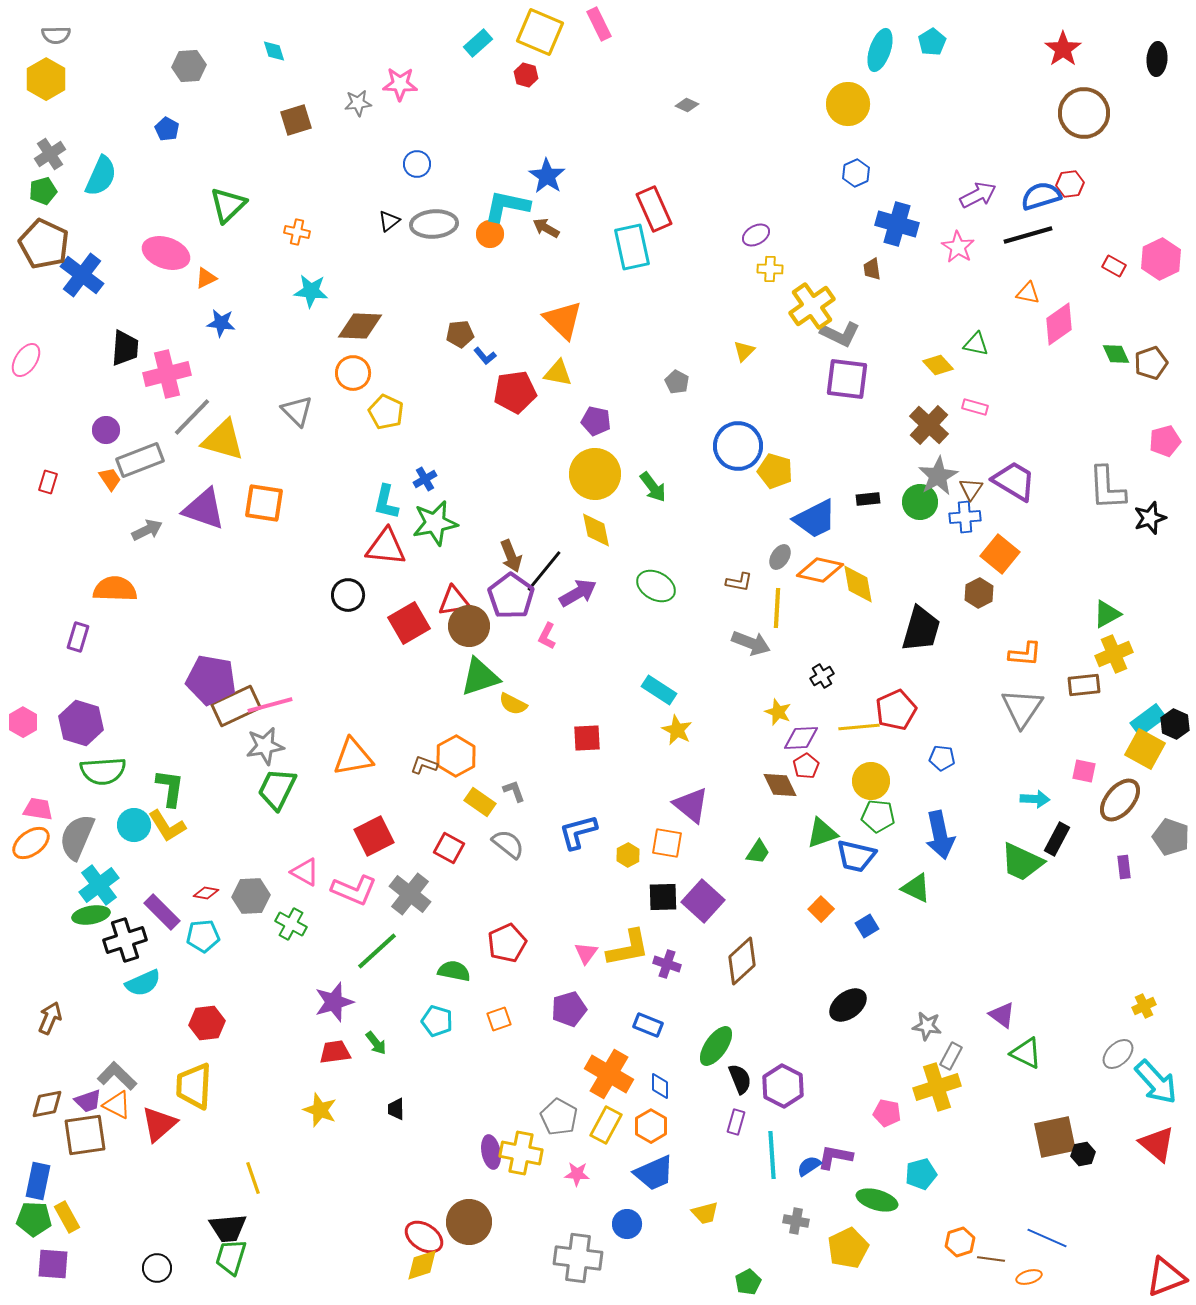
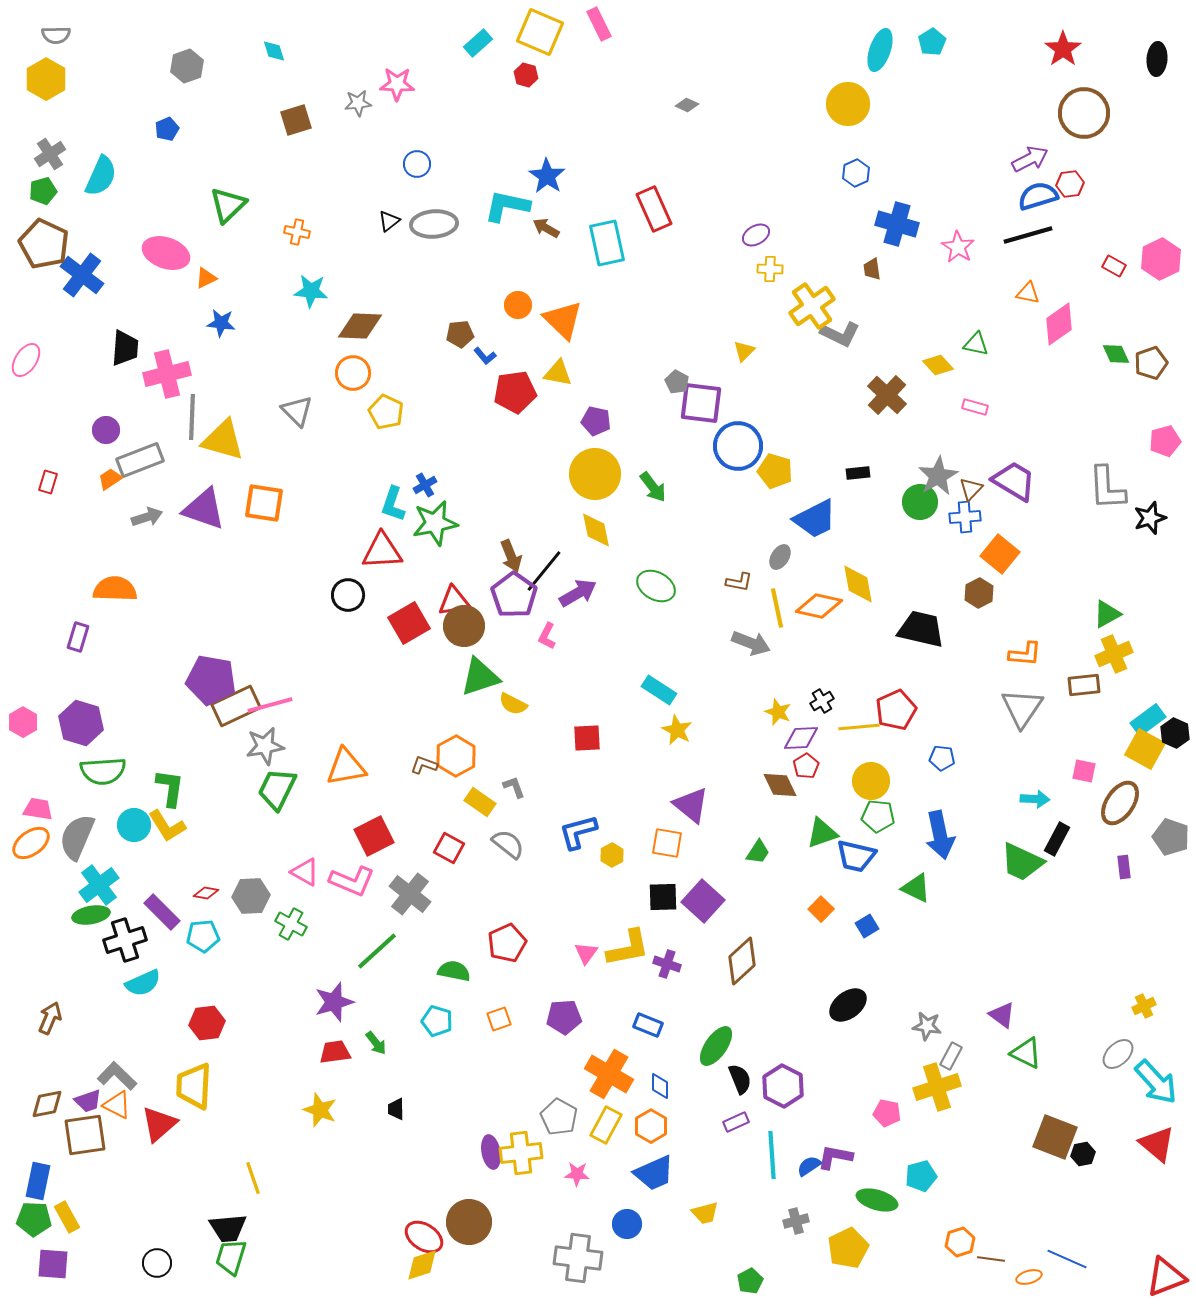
gray hexagon at (189, 66): moved 2 px left; rotated 16 degrees counterclockwise
pink star at (400, 84): moved 3 px left
blue pentagon at (167, 129): rotated 20 degrees clockwise
purple arrow at (978, 195): moved 52 px right, 36 px up
blue semicircle at (1041, 196): moved 3 px left
orange circle at (490, 234): moved 28 px right, 71 px down
cyan rectangle at (632, 247): moved 25 px left, 4 px up
purple square at (847, 379): moved 146 px left, 24 px down
gray line at (192, 417): rotated 42 degrees counterclockwise
brown cross at (929, 425): moved 42 px left, 30 px up
orange trapezoid at (110, 479): rotated 90 degrees counterclockwise
blue cross at (425, 479): moved 6 px down
brown triangle at (971, 489): rotated 10 degrees clockwise
black rectangle at (868, 499): moved 10 px left, 26 px up
cyan L-shape at (386, 502): moved 7 px right, 2 px down; rotated 6 degrees clockwise
gray arrow at (147, 530): moved 13 px up; rotated 8 degrees clockwise
red triangle at (386, 547): moved 4 px left, 4 px down; rotated 9 degrees counterclockwise
orange diamond at (820, 570): moved 1 px left, 36 px down
purple pentagon at (511, 596): moved 3 px right, 1 px up
yellow line at (777, 608): rotated 15 degrees counterclockwise
brown circle at (469, 626): moved 5 px left
black trapezoid at (921, 629): rotated 93 degrees counterclockwise
black cross at (822, 676): moved 25 px down
black hexagon at (1175, 724): moved 9 px down
orange triangle at (353, 757): moved 7 px left, 10 px down
gray L-shape at (514, 791): moved 4 px up
brown ellipse at (1120, 800): moved 3 px down; rotated 6 degrees counterclockwise
yellow hexagon at (628, 855): moved 16 px left
pink L-shape at (354, 890): moved 2 px left, 9 px up
purple pentagon at (569, 1009): moved 5 px left, 8 px down; rotated 12 degrees clockwise
purple rectangle at (736, 1122): rotated 50 degrees clockwise
brown square at (1055, 1137): rotated 33 degrees clockwise
yellow cross at (521, 1153): rotated 18 degrees counterclockwise
cyan pentagon at (921, 1174): moved 2 px down
gray cross at (796, 1221): rotated 25 degrees counterclockwise
blue line at (1047, 1238): moved 20 px right, 21 px down
black circle at (157, 1268): moved 5 px up
green pentagon at (748, 1282): moved 2 px right, 1 px up
